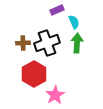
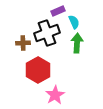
purple rectangle: moved 1 px right, 1 px down
black cross: moved 10 px up
red hexagon: moved 4 px right, 4 px up
